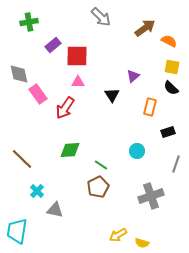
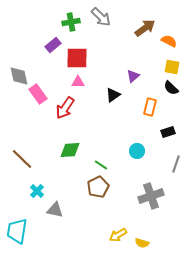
green cross: moved 42 px right
red square: moved 2 px down
gray diamond: moved 2 px down
black triangle: moved 1 px right; rotated 28 degrees clockwise
